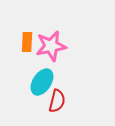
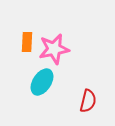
pink star: moved 3 px right, 3 px down
red semicircle: moved 31 px right
